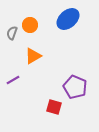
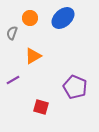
blue ellipse: moved 5 px left, 1 px up
orange circle: moved 7 px up
red square: moved 13 px left
